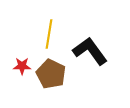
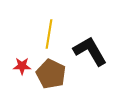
black L-shape: rotated 6 degrees clockwise
